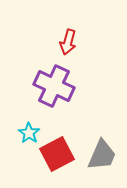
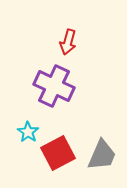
cyan star: moved 1 px left, 1 px up
red square: moved 1 px right, 1 px up
